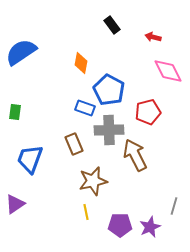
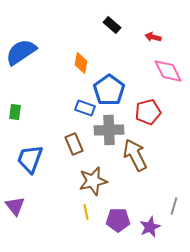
black rectangle: rotated 12 degrees counterclockwise
blue pentagon: rotated 8 degrees clockwise
purple triangle: moved 2 px down; rotated 35 degrees counterclockwise
purple pentagon: moved 2 px left, 5 px up
